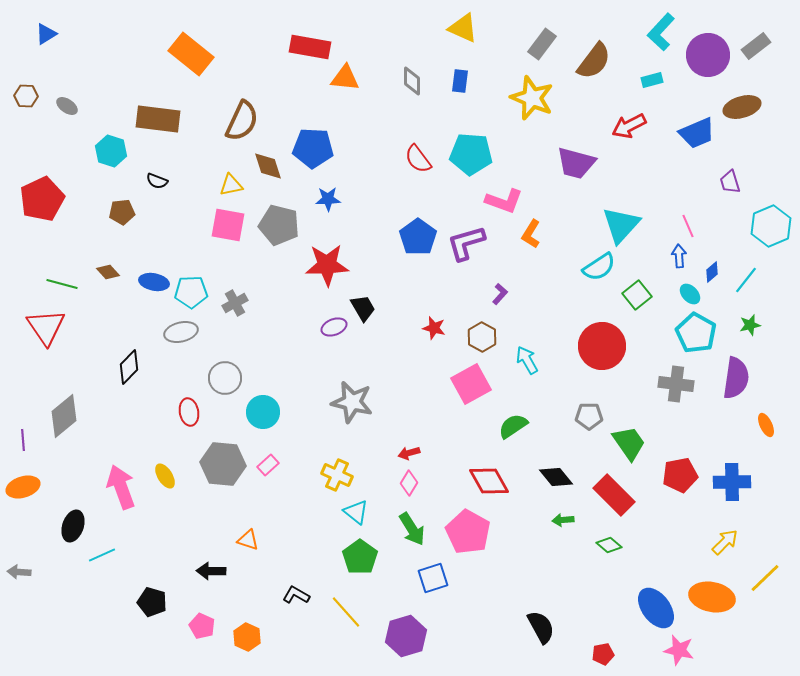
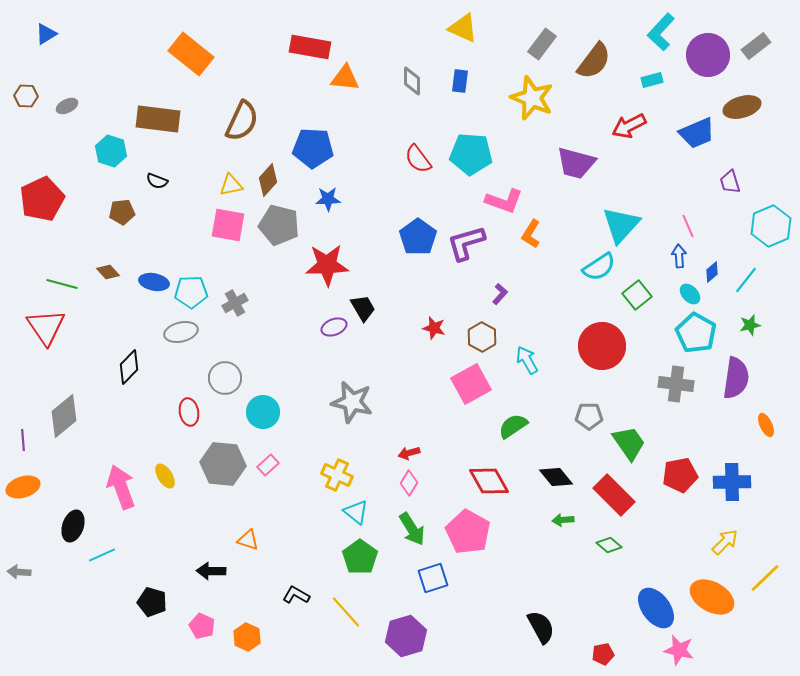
gray ellipse at (67, 106): rotated 60 degrees counterclockwise
brown diamond at (268, 166): moved 14 px down; rotated 60 degrees clockwise
orange ellipse at (712, 597): rotated 18 degrees clockwise
